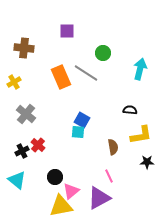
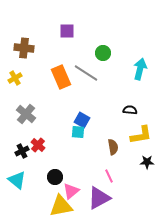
yellow cross: moved 1 px right, 4 px up
